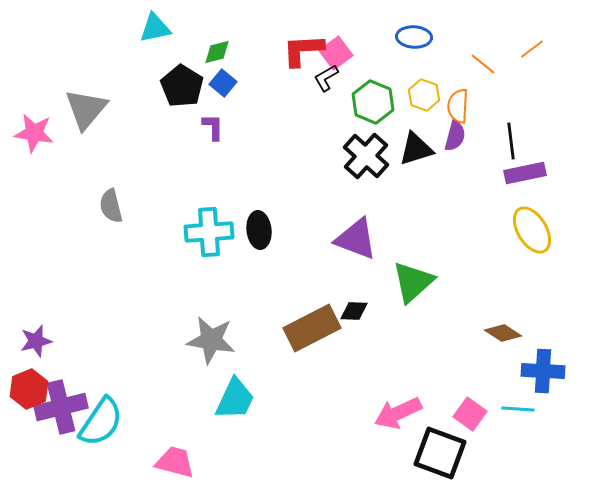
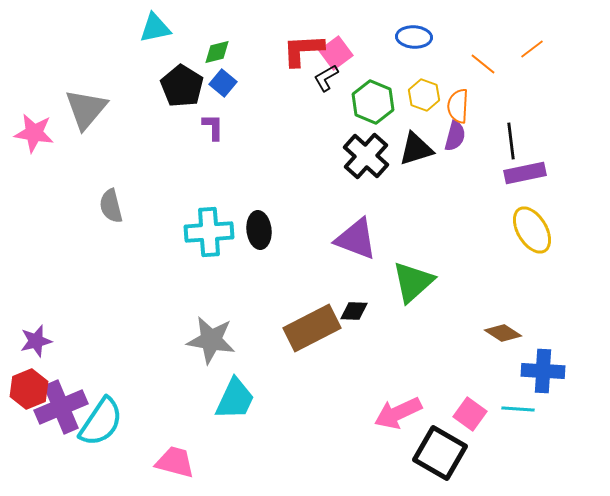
purple cross at (61, 407): rotated 9 degrees counterclockwise
black square at (440, 453): rotated 10 degrees clockwise
